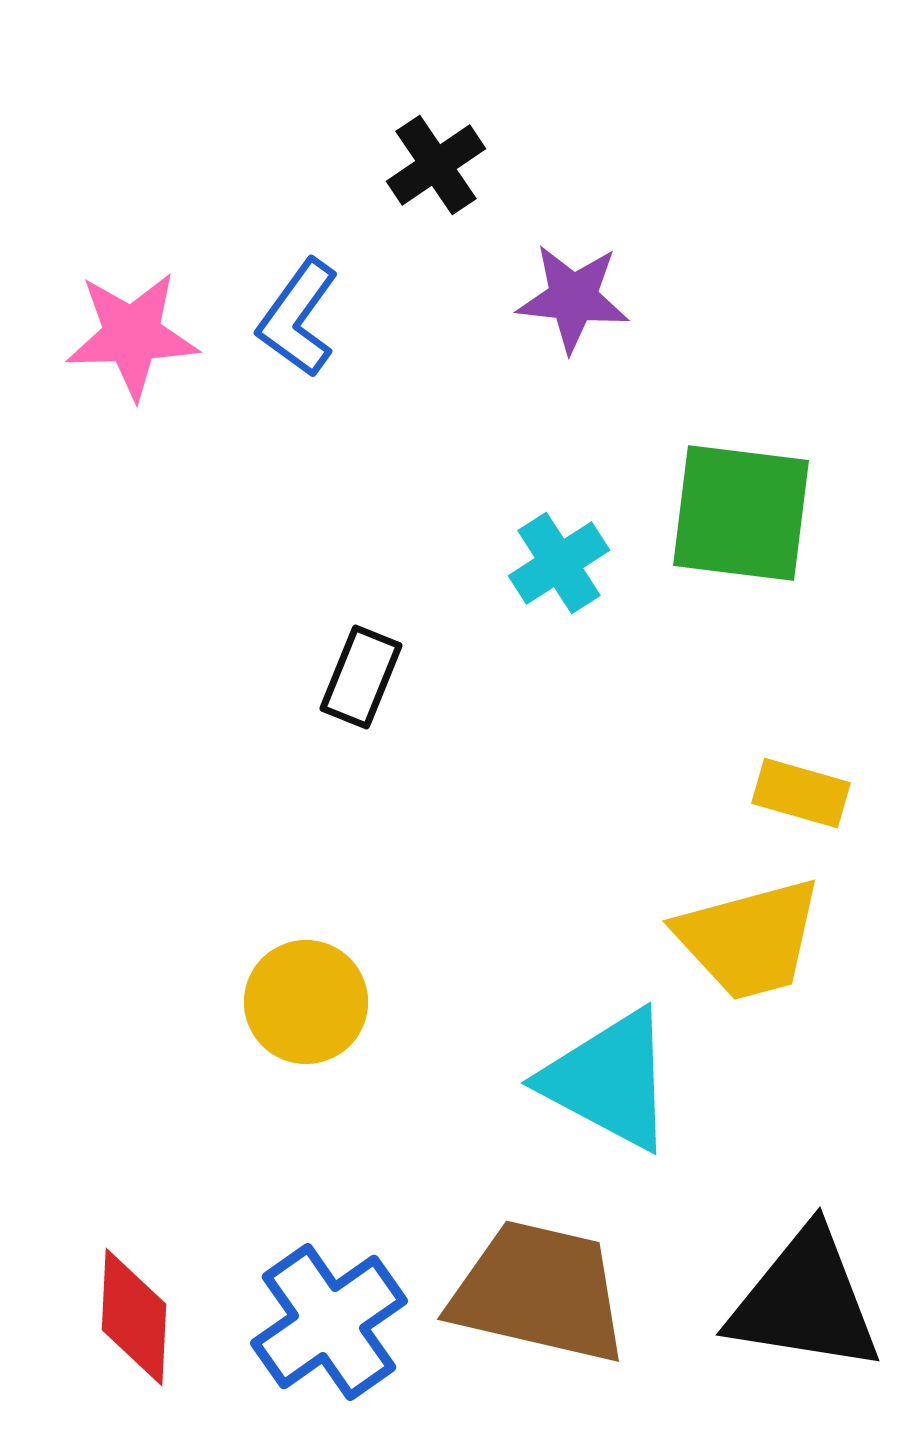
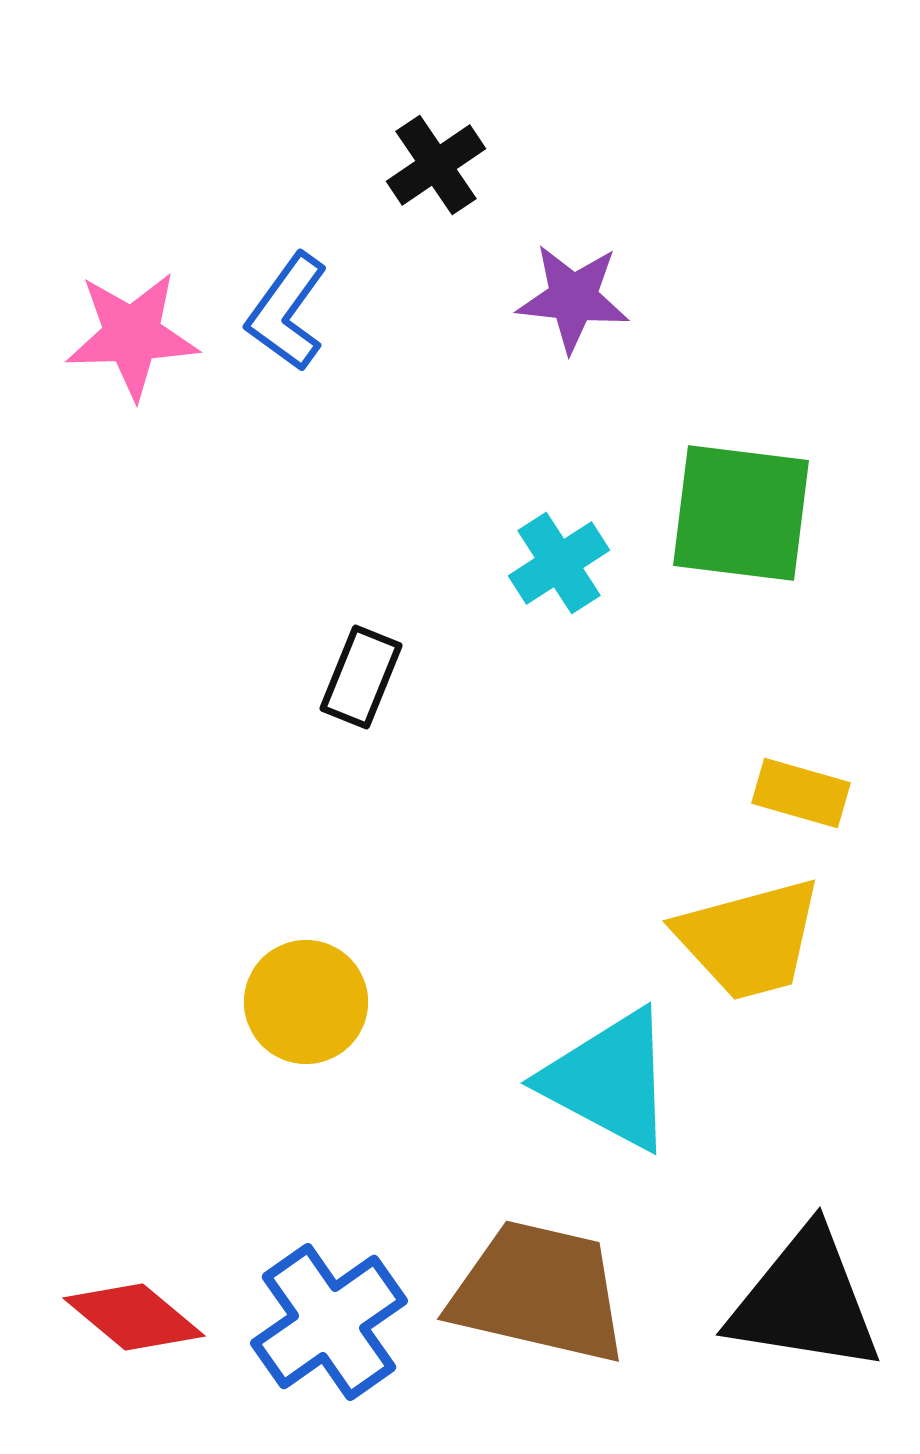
blue L-shape: moved 11 px left, 6 px up
red diamond: rotated 53 degrees counterclockwise
